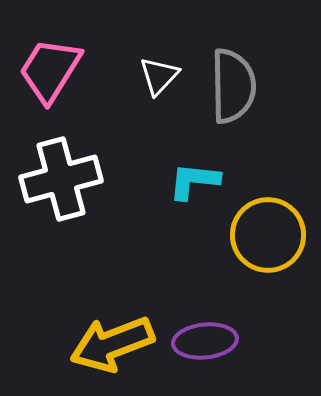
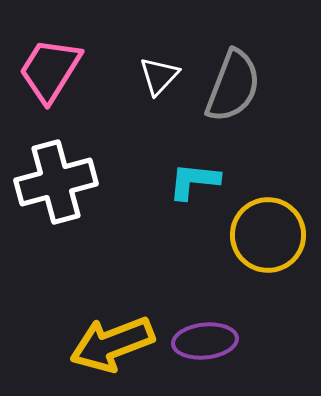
gray semicircle: rotated 22 degrees clockwise
white cross: moved 5 px left, 3 px down
